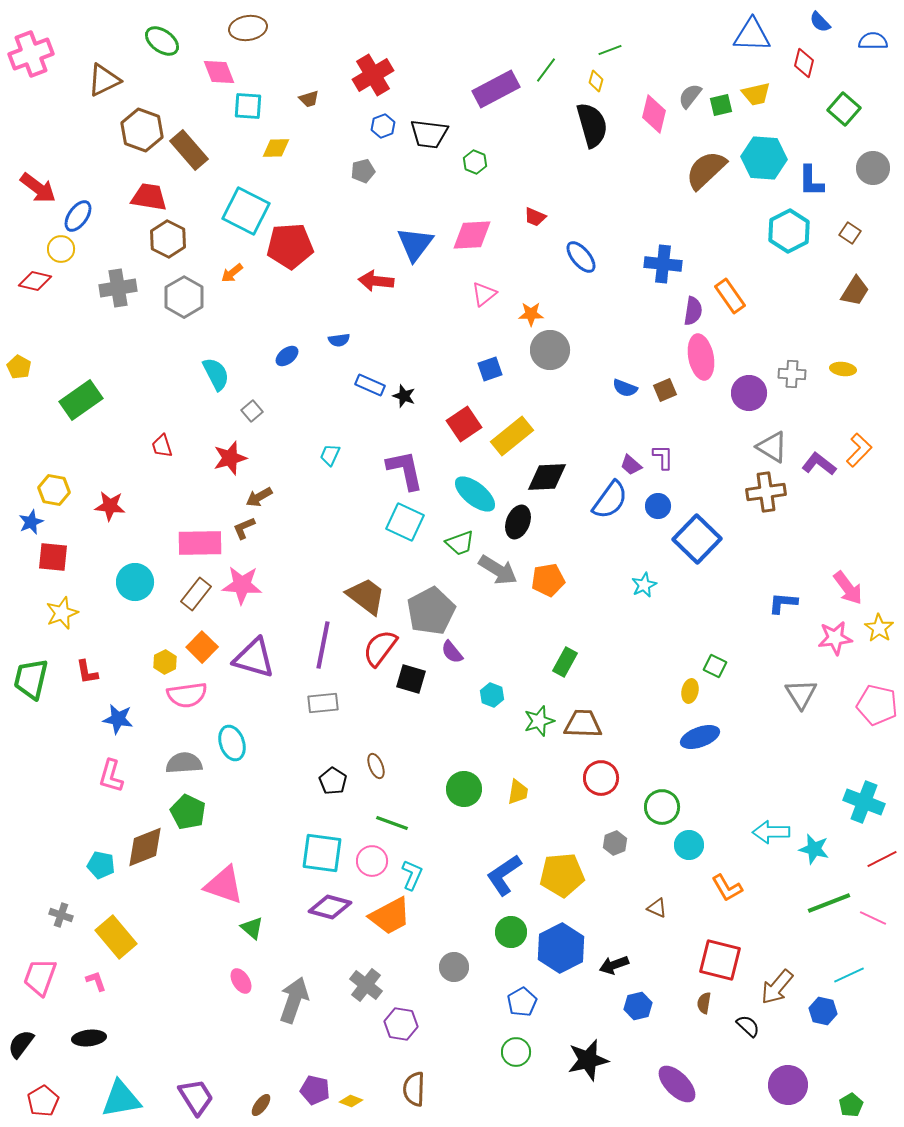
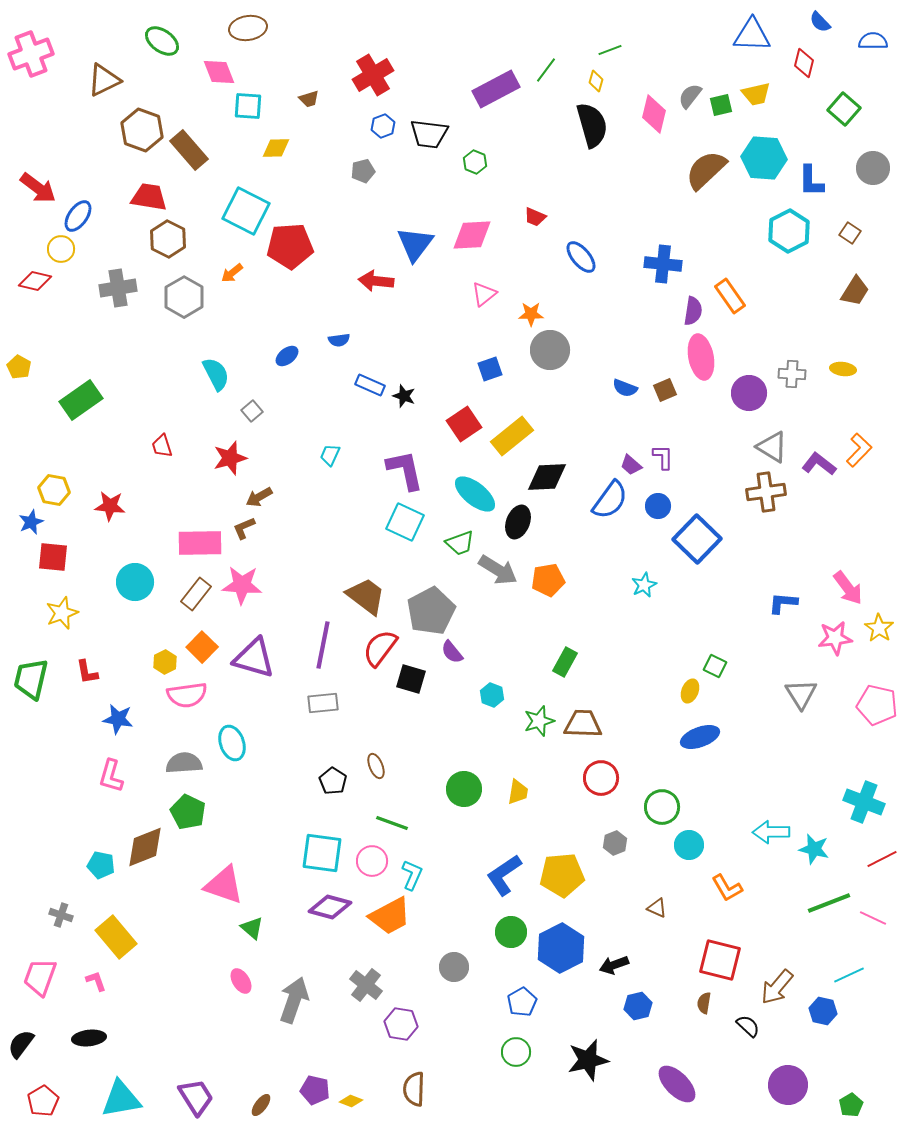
yellow ellipse at (690, 691): rotated 10 degrees clockwise
